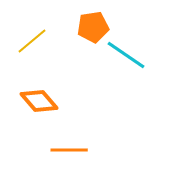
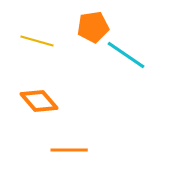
yellow line: moved 5 px right; rotated 56 degrees clockwise
